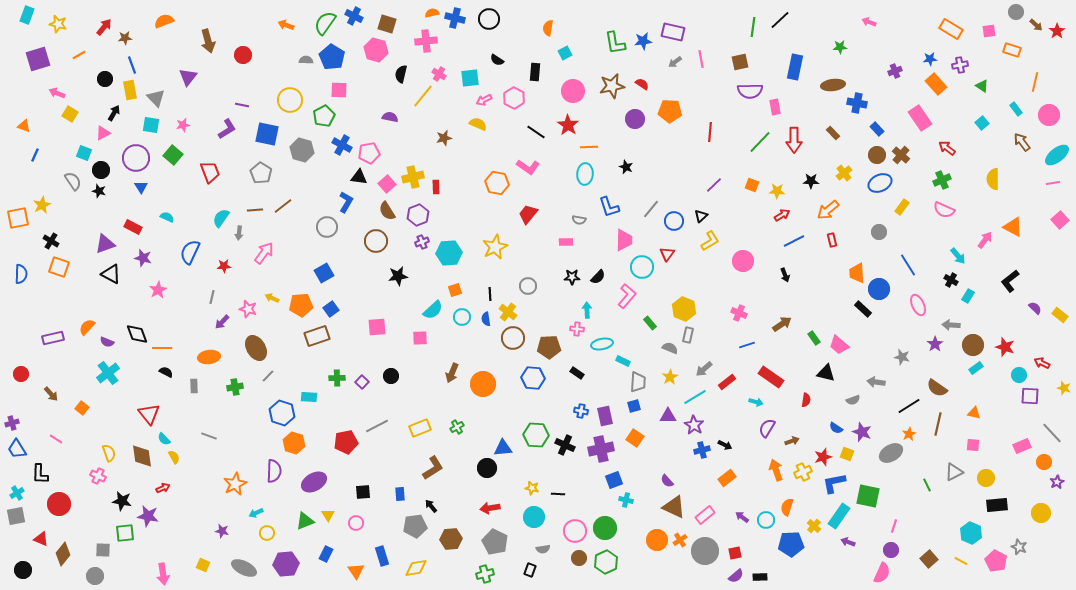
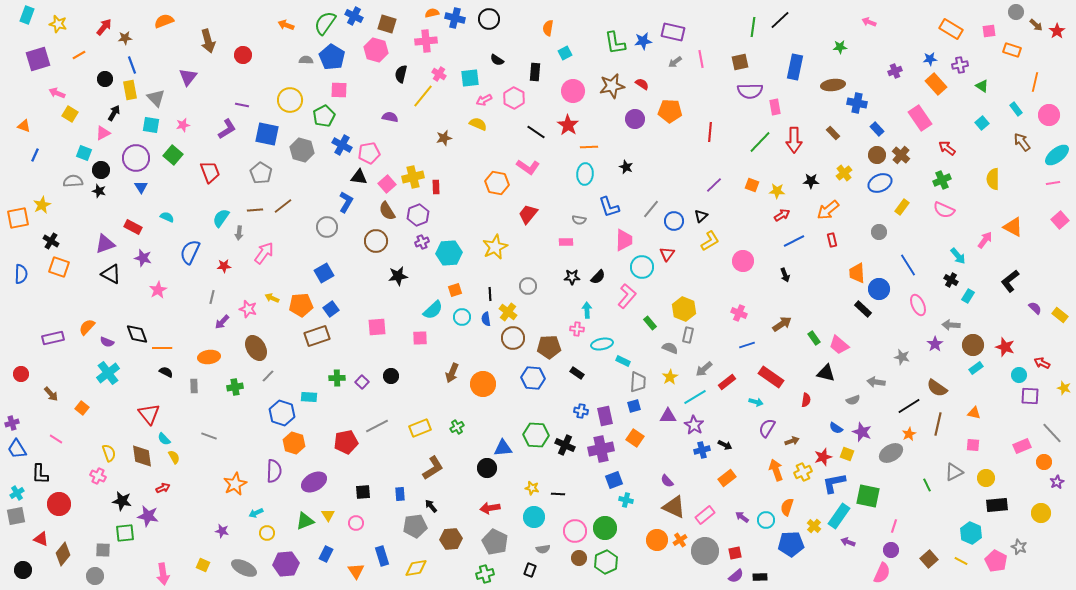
gray semicircle at (73, 181): rotated 60 degrees counterclockwise
